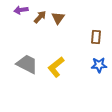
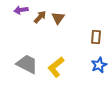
blue star: rotated 21 degrees counterclockwise
